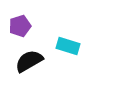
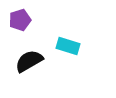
purple pentagon: moved 6 px up
